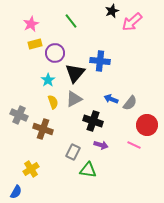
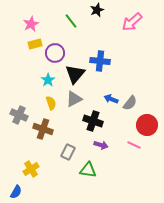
black star: moved 15 px left, 1 px up
black triangle: moved 1 px down
yellow semicircle: moved 2 px left, 1 px down
gray rectangle: moved 5 px left
